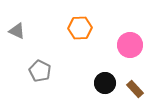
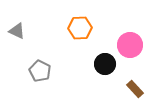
black circle: moved 19 px up
